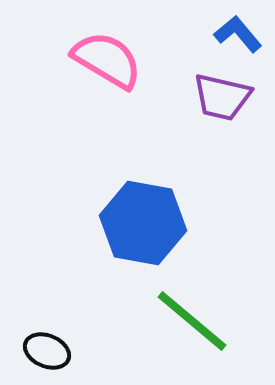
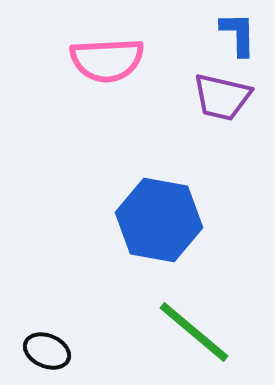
blue L-shape: rotated 39 degrees clockwise
pink semicircle: rotated 146 degrees clockwise
blue hexagon: moved 16 px right, 3 px up
green line: moved 2 px right, 11 px down
